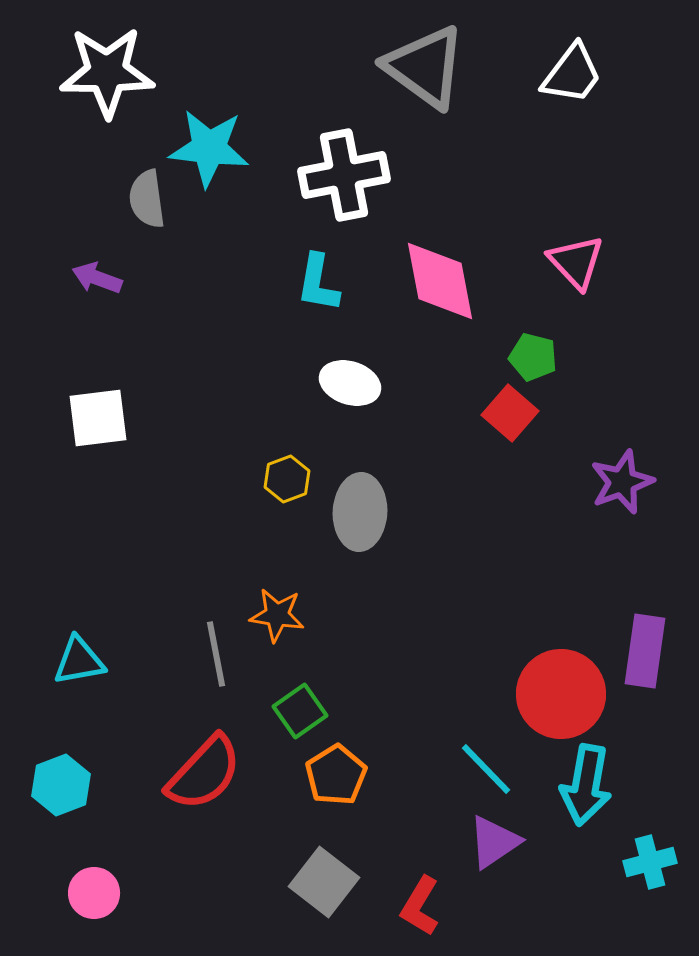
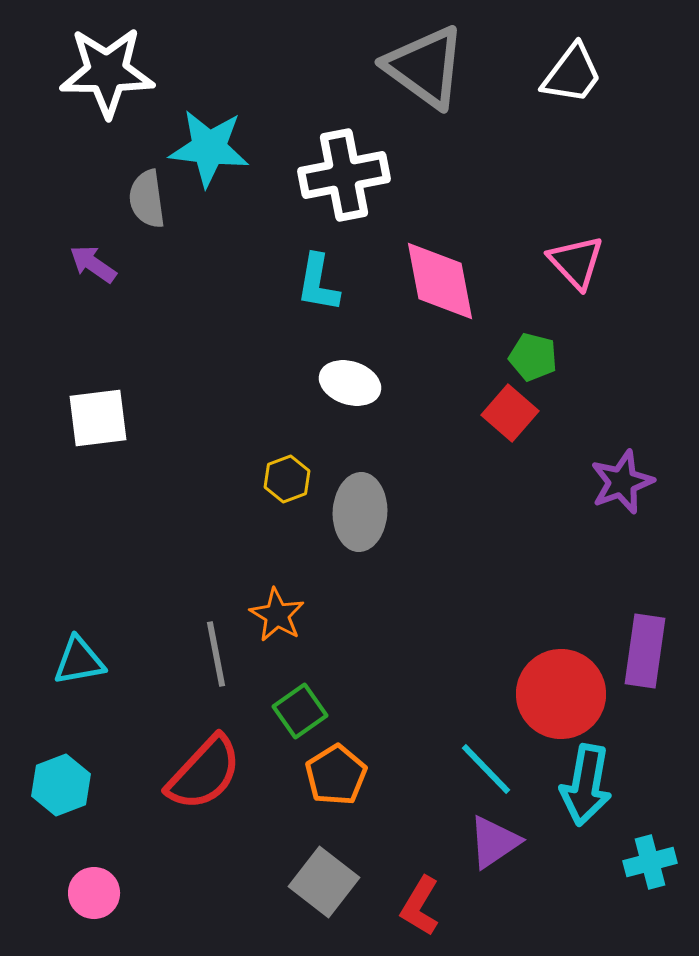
purple arrow: moved 4 px left, 14 px up; rotated 15 degrees clockwise
orange star: rotated 22 degrees clockwise
